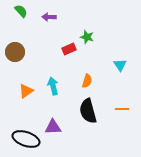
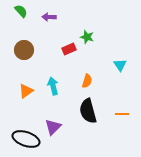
brown circle: moved 9 px right, 2 px up
orange line: moved 5 px down
purple triangle: rotated 42 degrees counterclockwise
